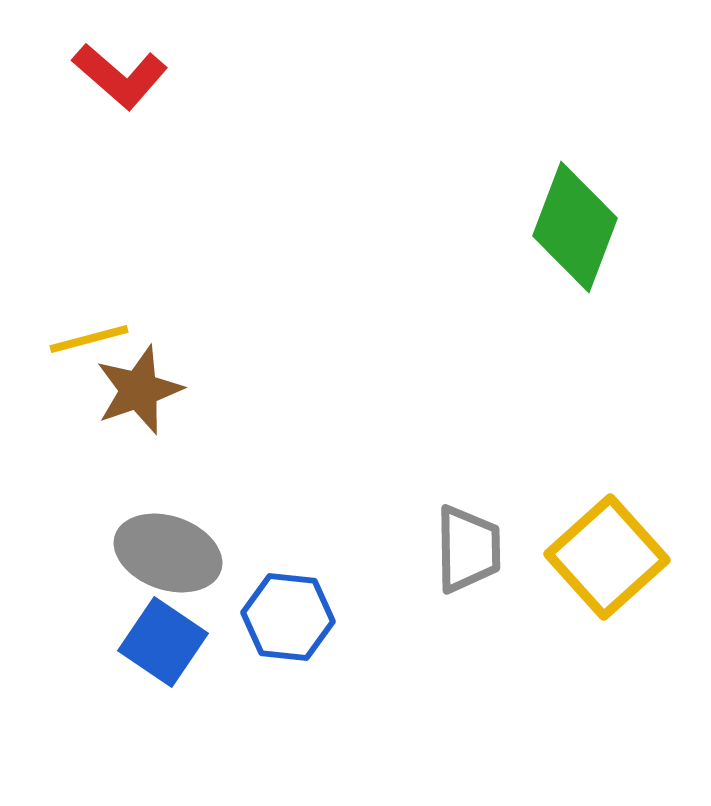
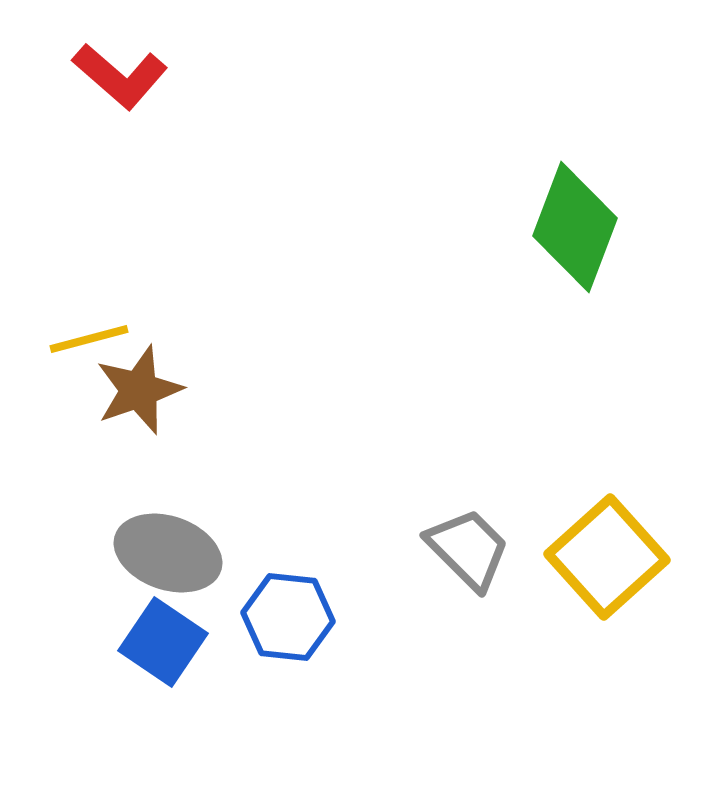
gray trapezoid: rotated 44 degrees counterclockwise
